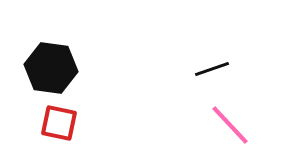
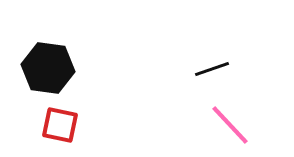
black hexagon: moved 3 px left
red square: moved 1 px right, 2 px down
